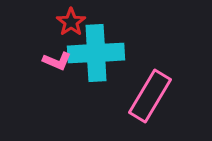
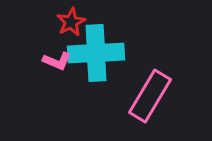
red star: rotated 8 degrees clockwise
